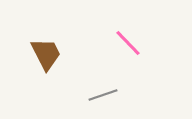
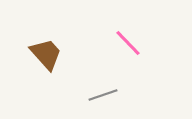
brown trapezoid: rotated 15 degrees counterclockwise
